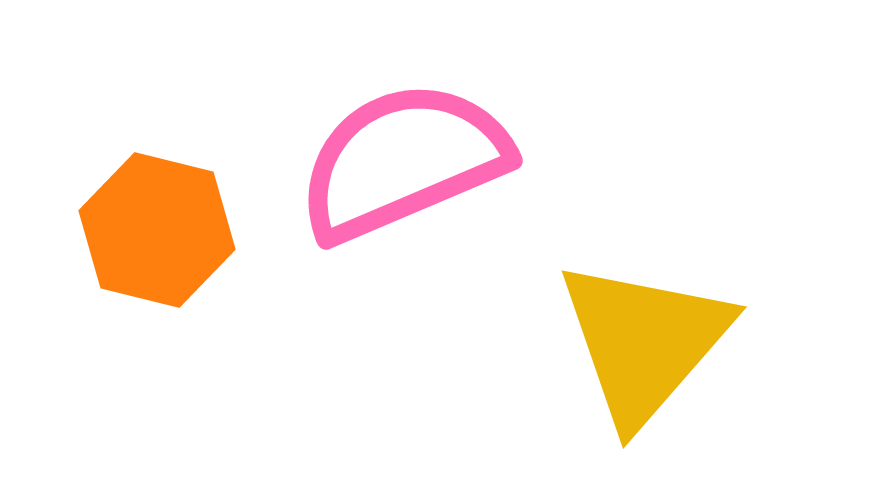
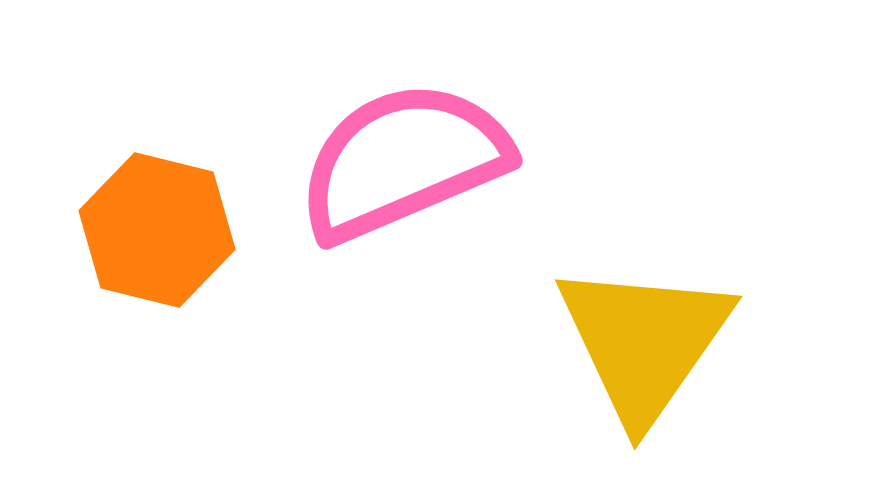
yellow triangle: rotated 6 degrees counterclockwise
